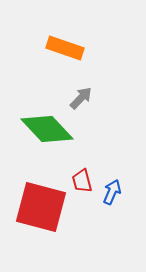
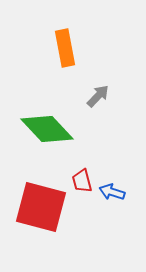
orange rectangle: rotated 60 degrees clockwise
gray arrow: moved 17 px right, 2 px up
blue arrow: rotated 95 degrees counterclockwise
